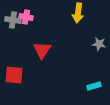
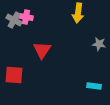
gray cross: moved 1 px right; rotated 21 degrees clockwise
cyan rectangle: rotated 24 degrees clockwise
